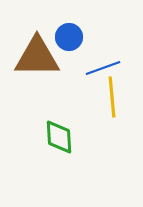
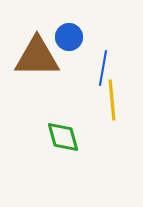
blue line: rotated 60 degrees counterclockwise
yellow line: moved 3 px down
green diamond: moved 4 px right; rotated 12 degrees counterclockwise
